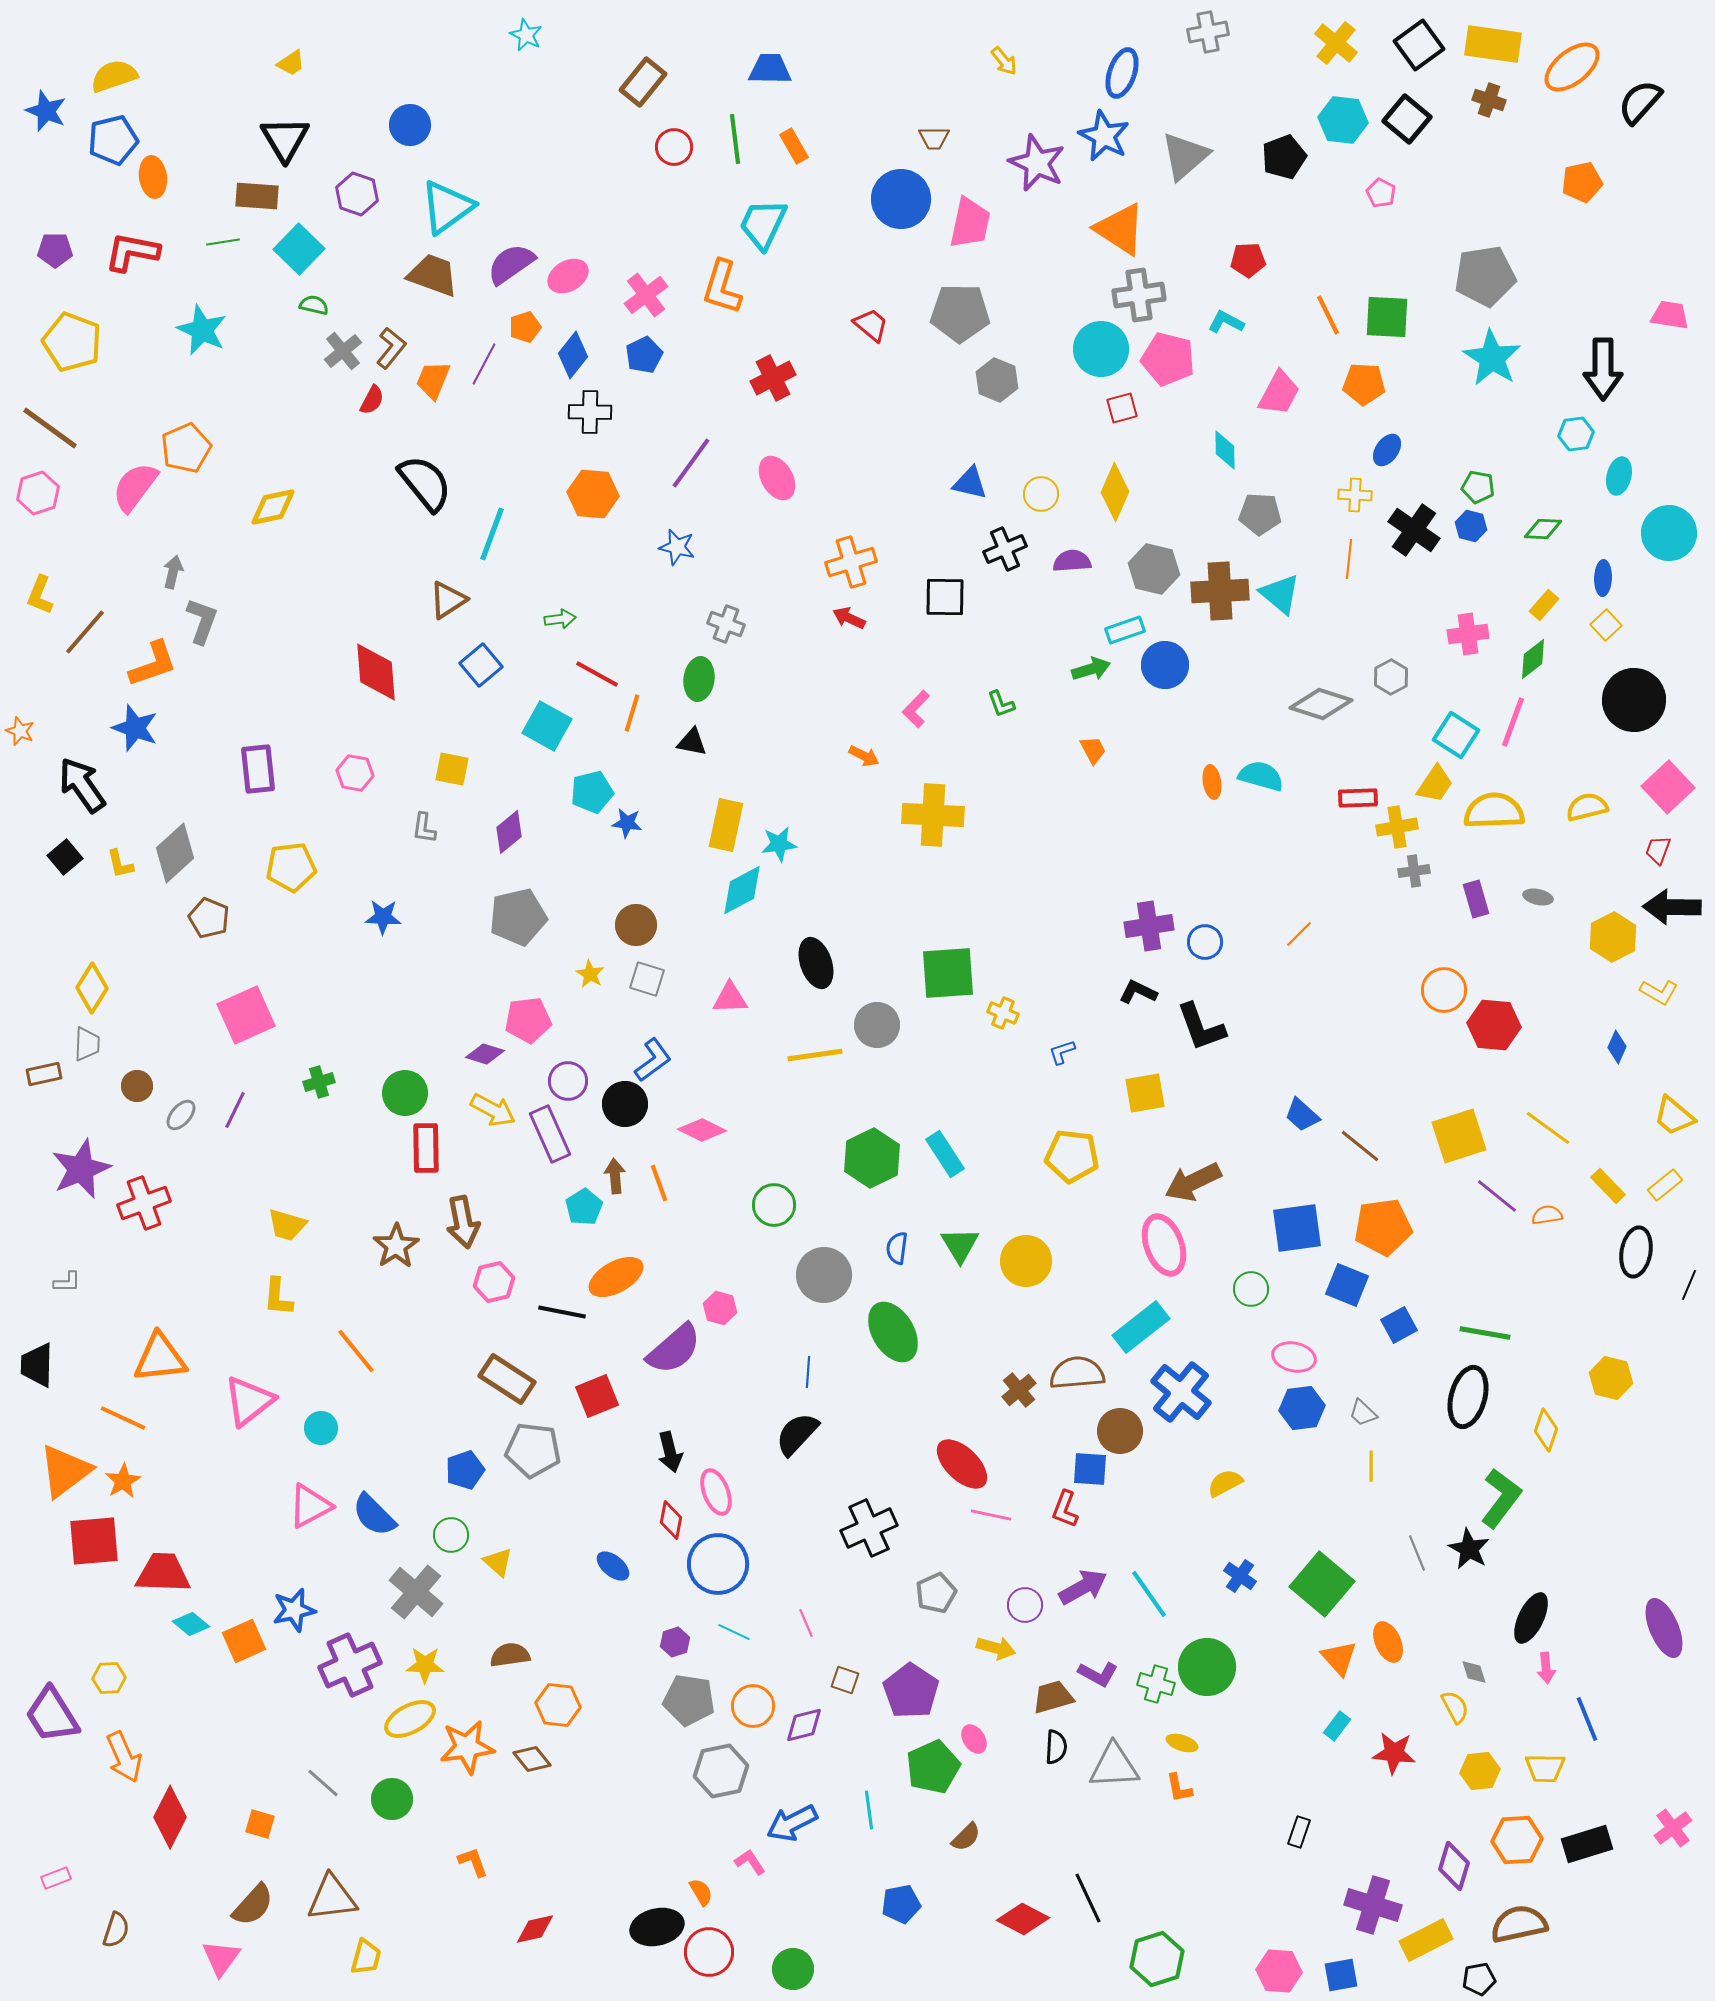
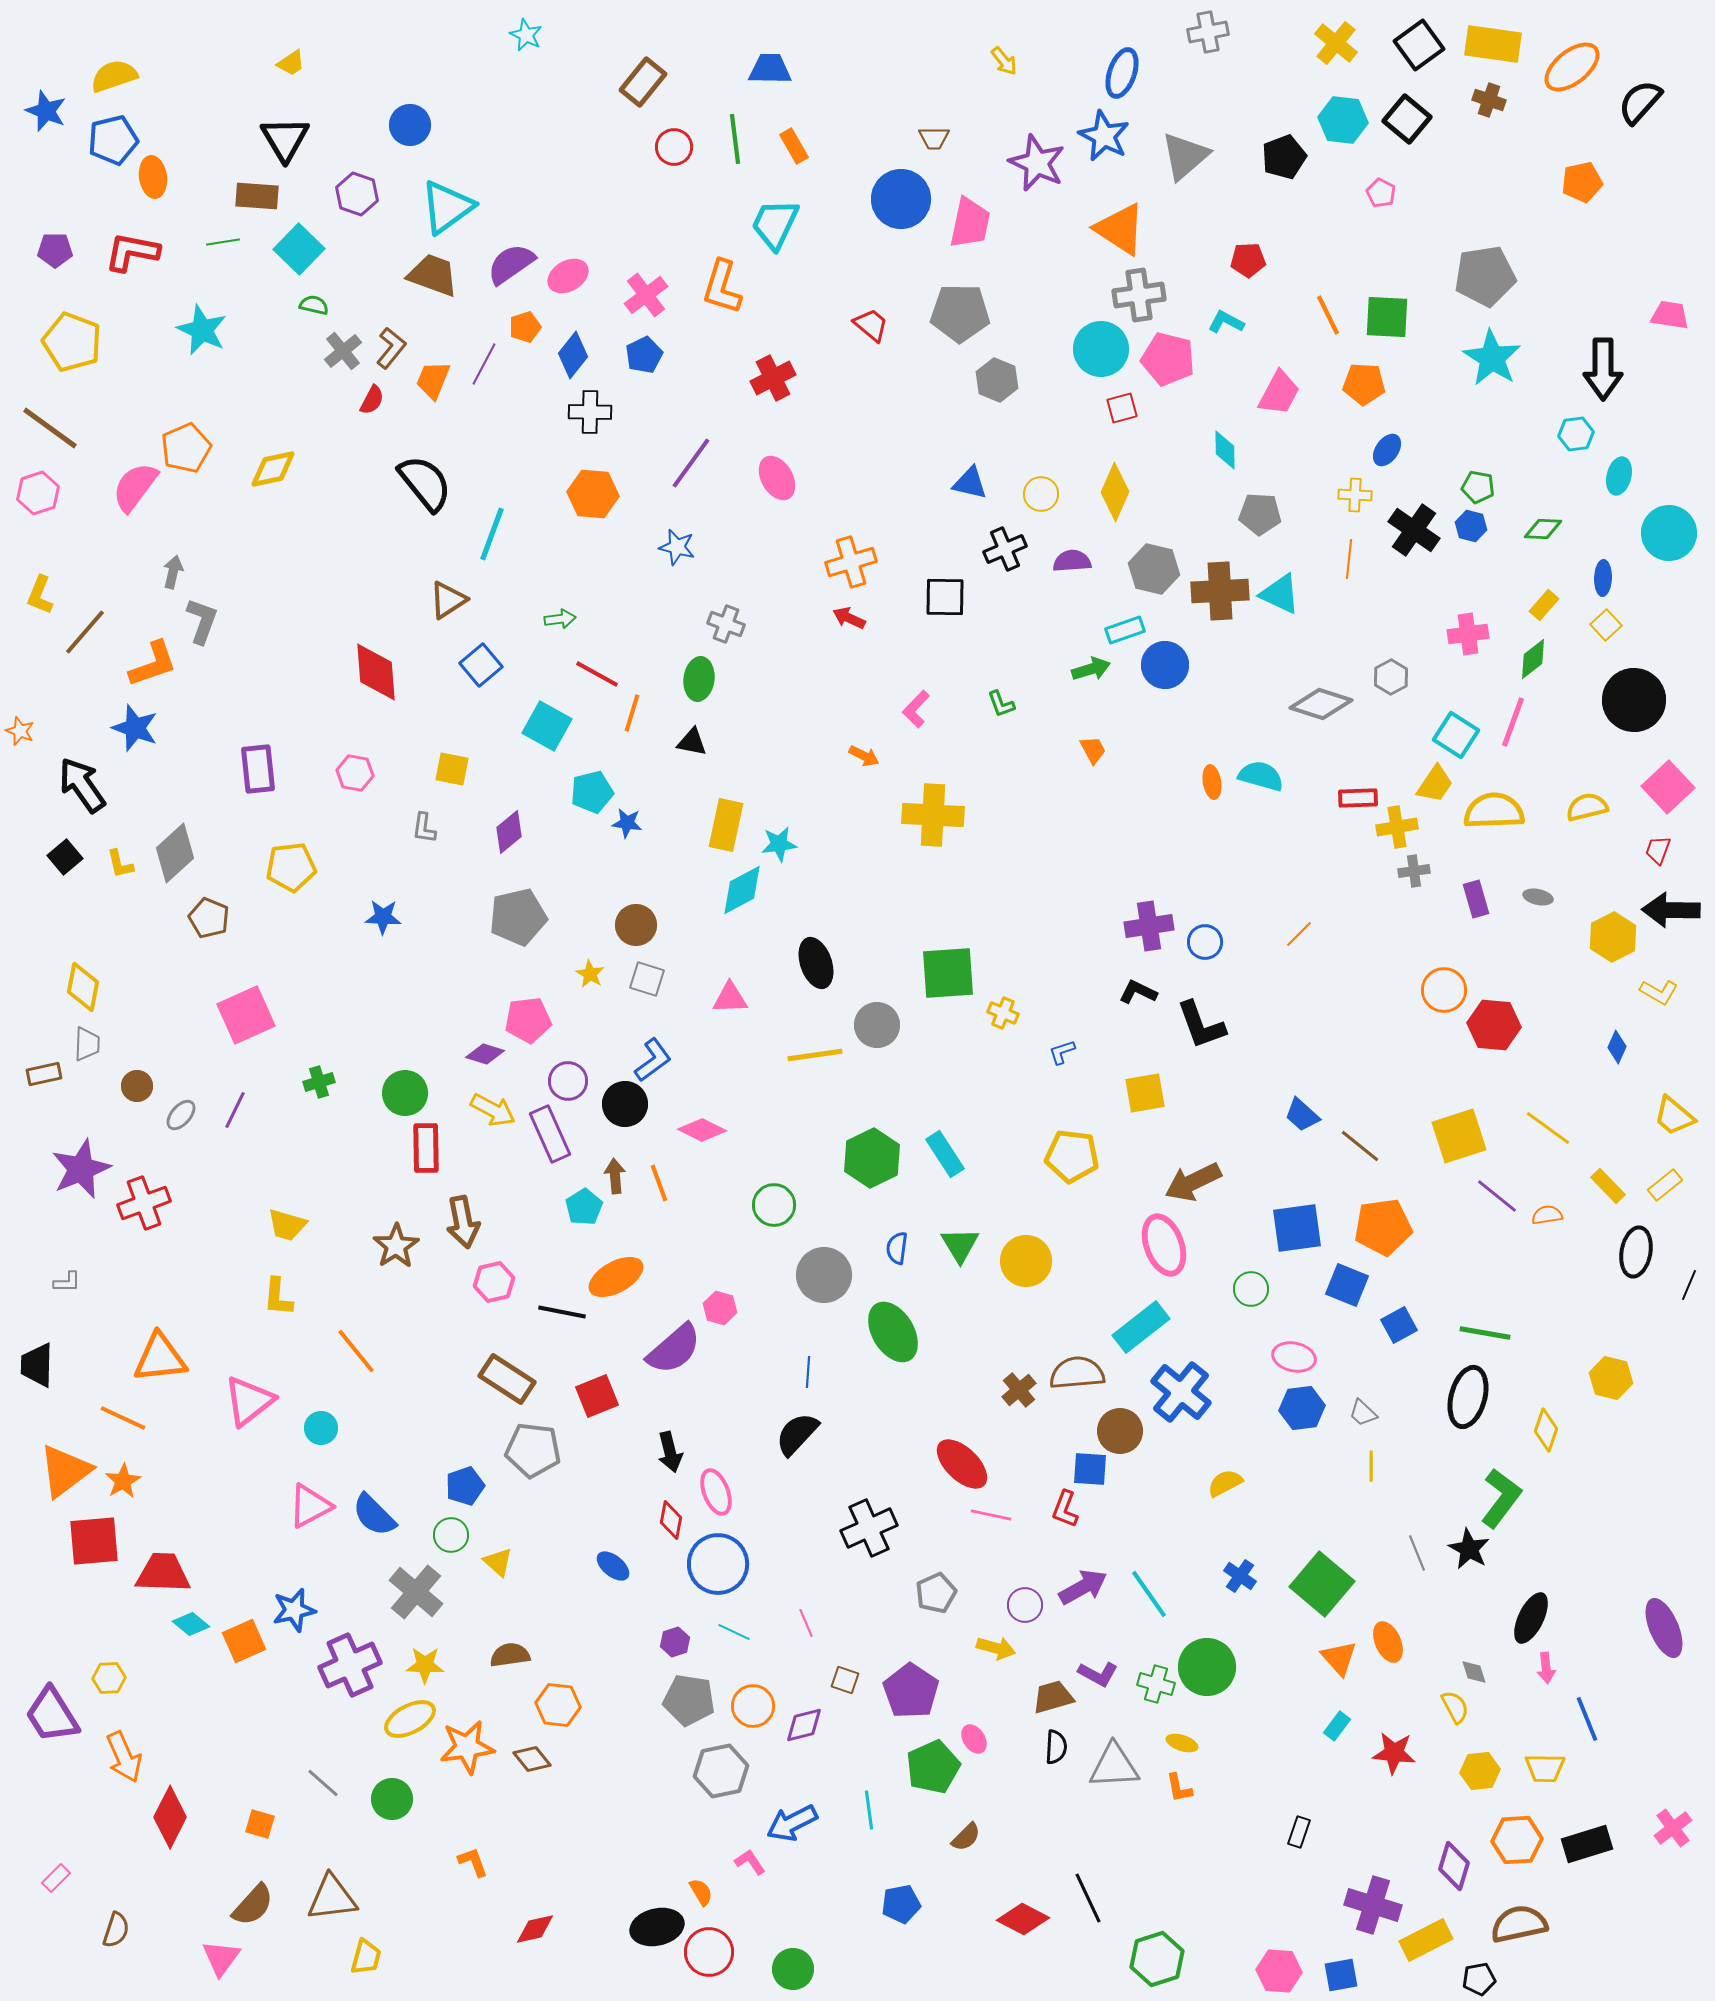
cyan trapezoid at (763, 224): moved 12 px right
yellow diamond at (273, 507): moved 38 px up
cyan triangle at (1280, 594): rotated 15 degrees counterclockwise
black arrow at (1672, 907): moved 1 px left, 3 px down
yellow diamond at (92, 988): moved 9 px left, 1 px up; rotated 21 degrees counterclockwise
black L-shape at (1201, 1027): moved 2 px up
blue pentagon at (465, 1470): moved 16 px down
pink rectangle at (56, 1878): rotated 24 degrees counterclockwise
